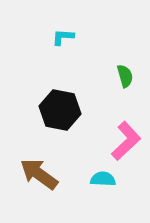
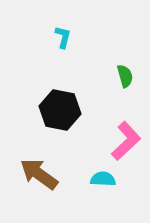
cyan L-shape: rotated 100 degrees clockwise
